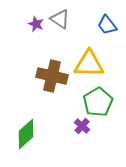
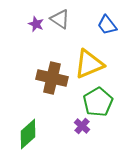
yellow triangle: rotated 24 degrees counterclockwise
brown cross: moved 2 px down
green diamond: moved 2 px right
